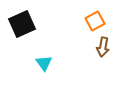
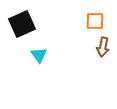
orange square: rotated 30 degrees clockwise
cyan triangle: moved 5 px left, 8 px up
